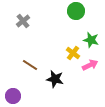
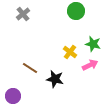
gray cross: moved 7 px up
green star: moved 2 px right, 4 px down
yellow cross: moved 3 px left, 1 px up
brown line: moved 3 px down
